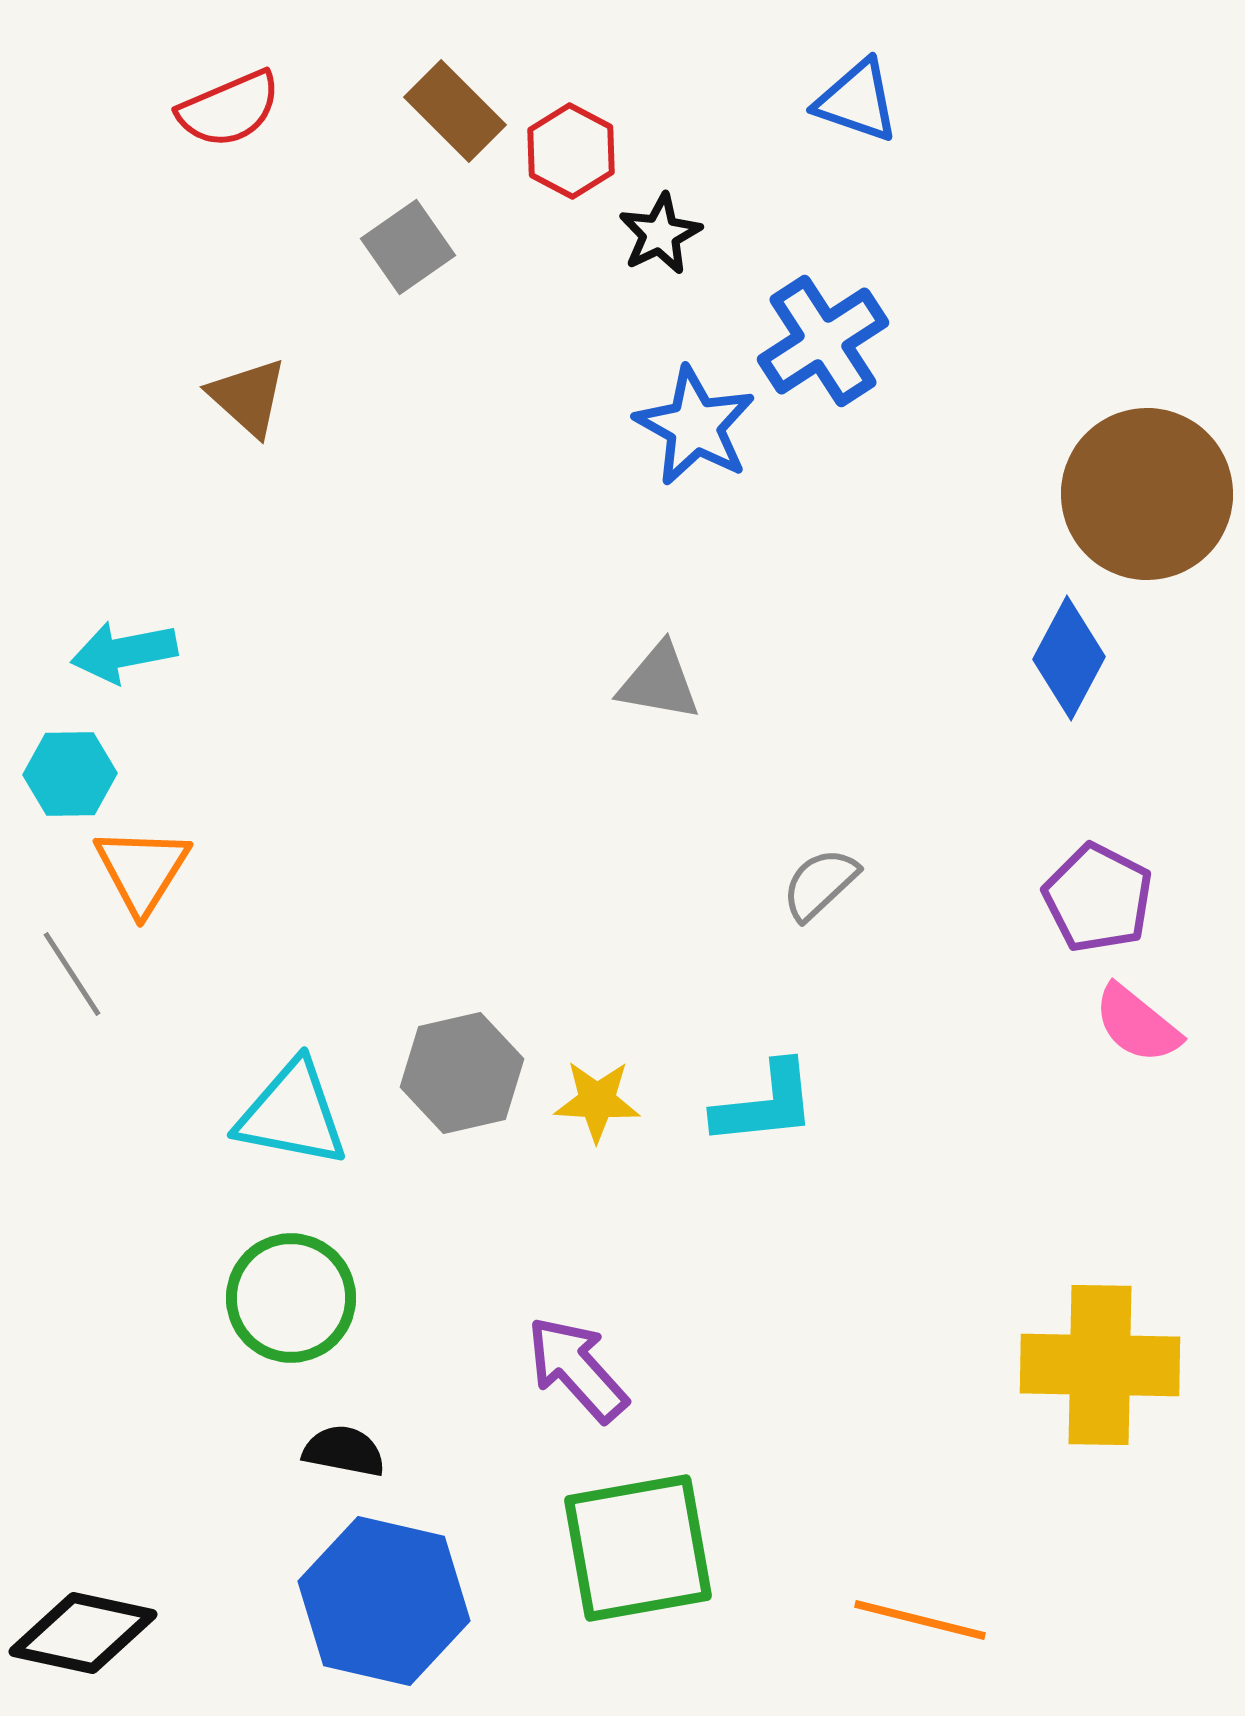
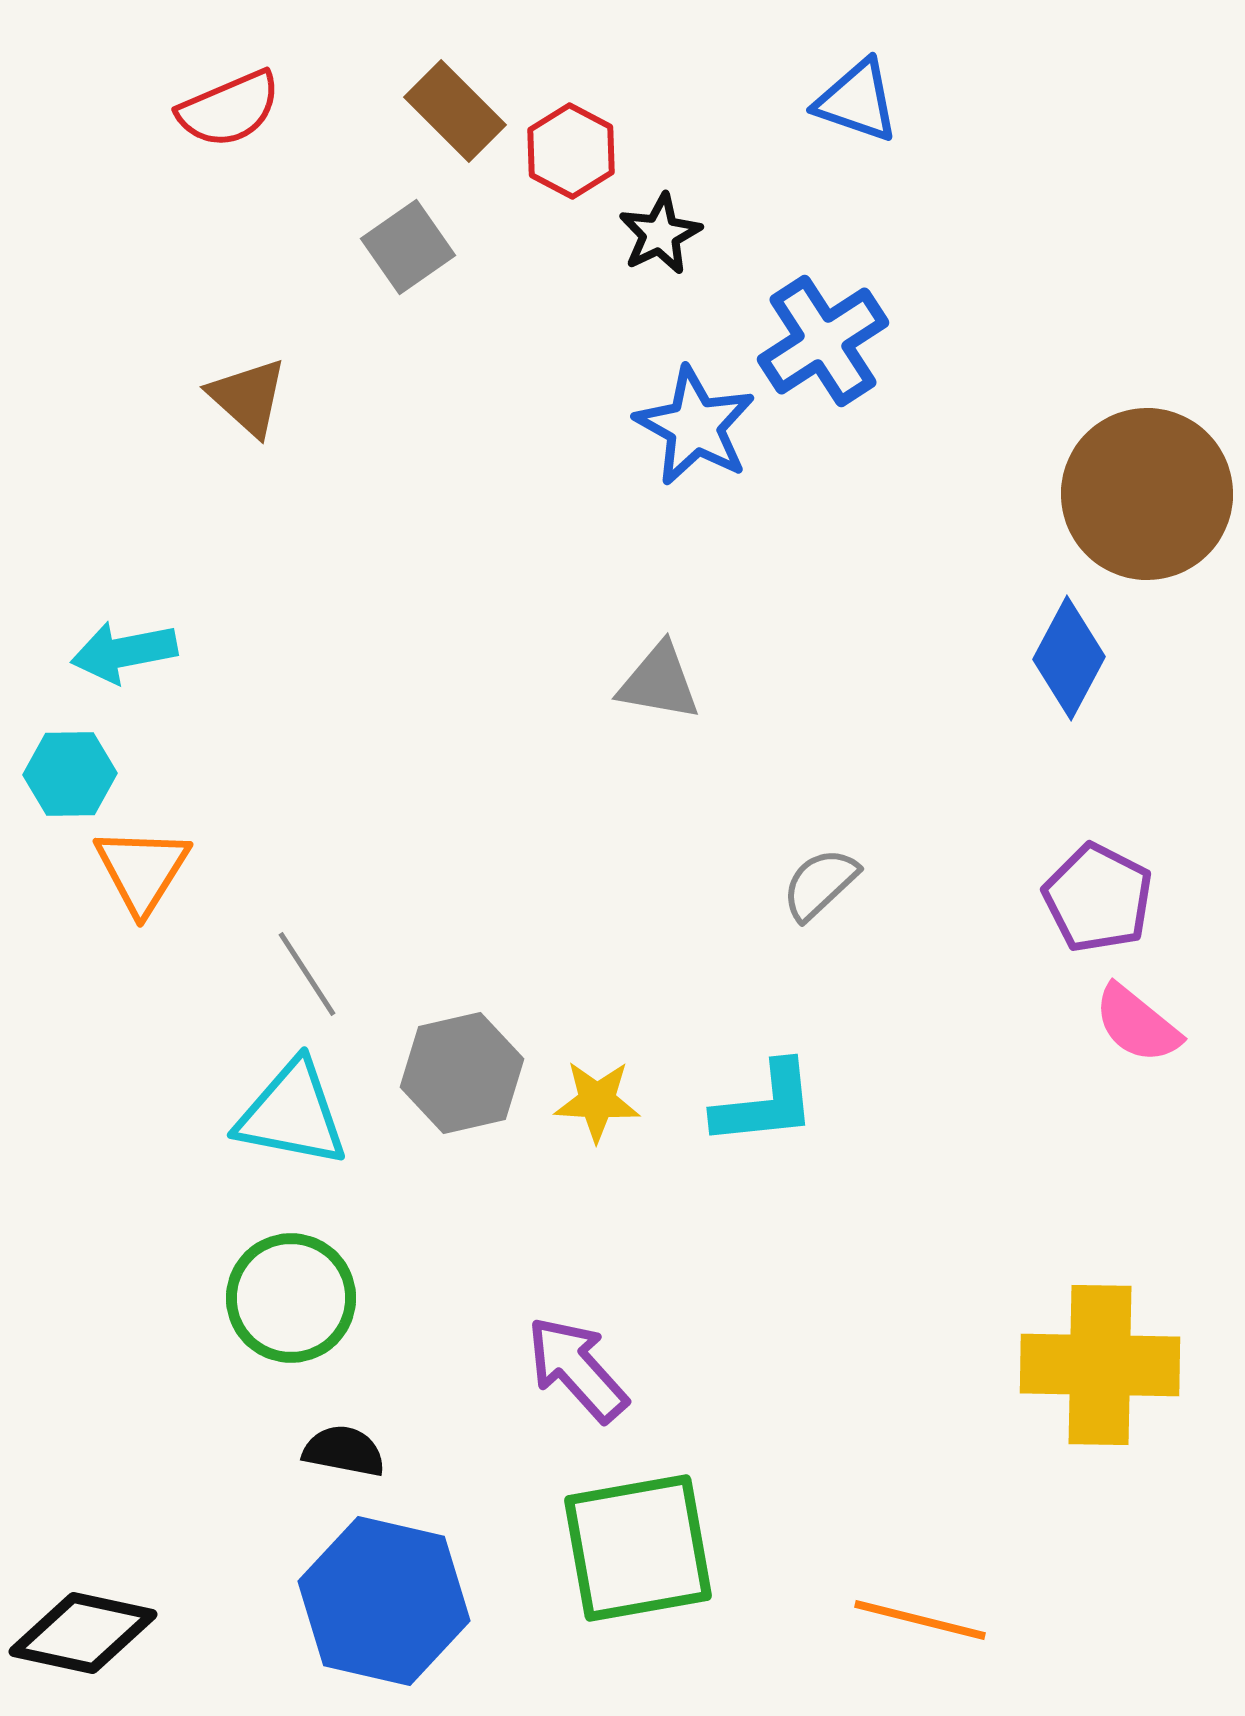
gray line: moved 235 px right
